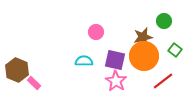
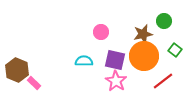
pink circle: moved 5 px right
brown star: moved 3 px up
